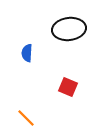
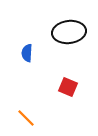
black ellipse: moved 3 px down
